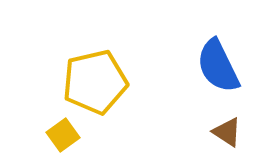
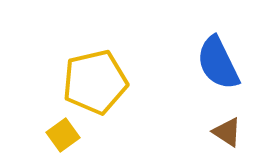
blue semicircle: moved 3 px up
